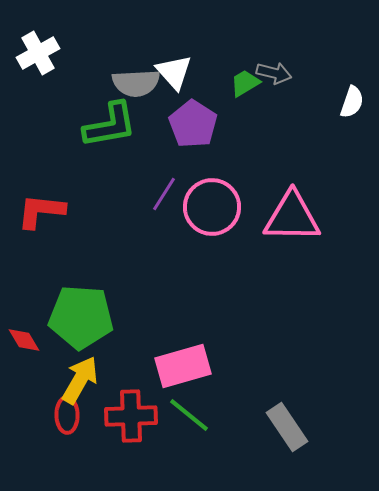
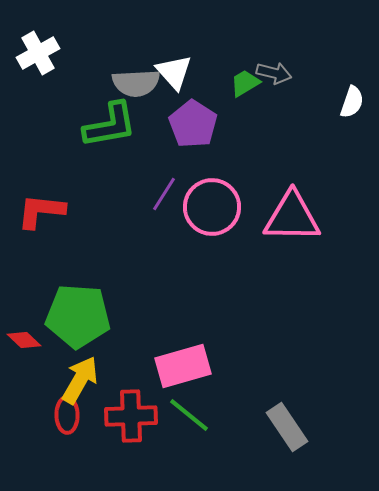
green pentagon: moved 3 px left, 1 px up
red diamond: rotated 16 degrees counterclockwise
